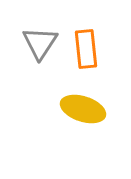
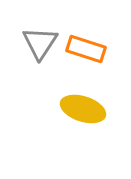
orange rectangle: rotated 66 degrees counterclockwise
